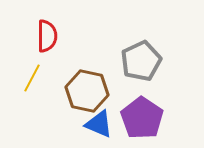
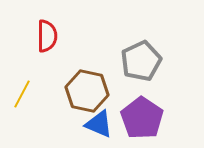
yellow line: moved 10 px left, 16 px down
